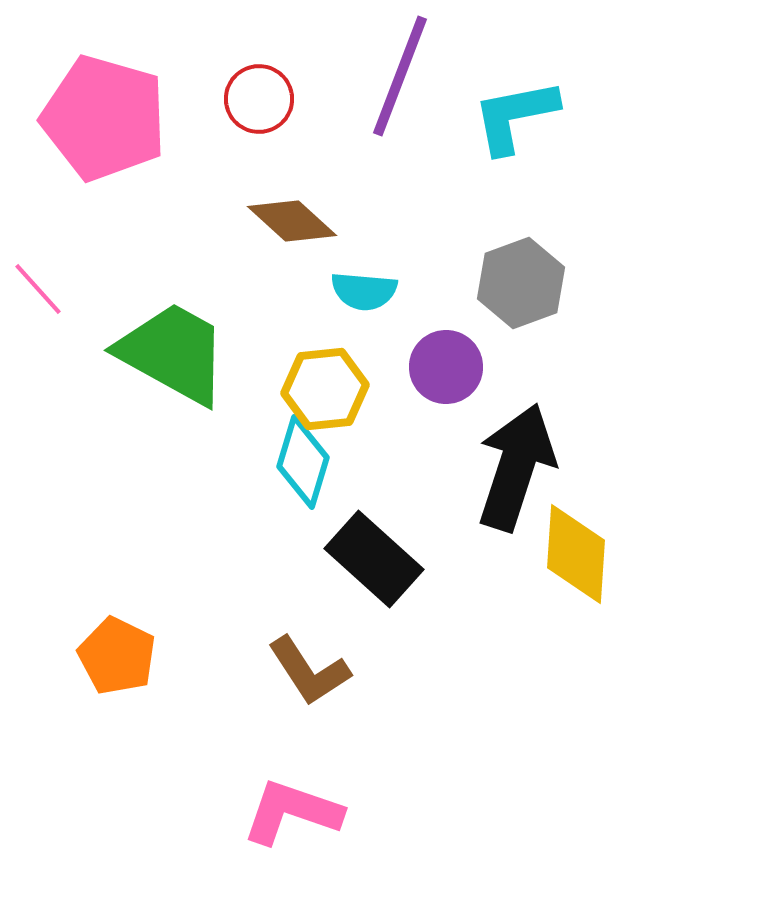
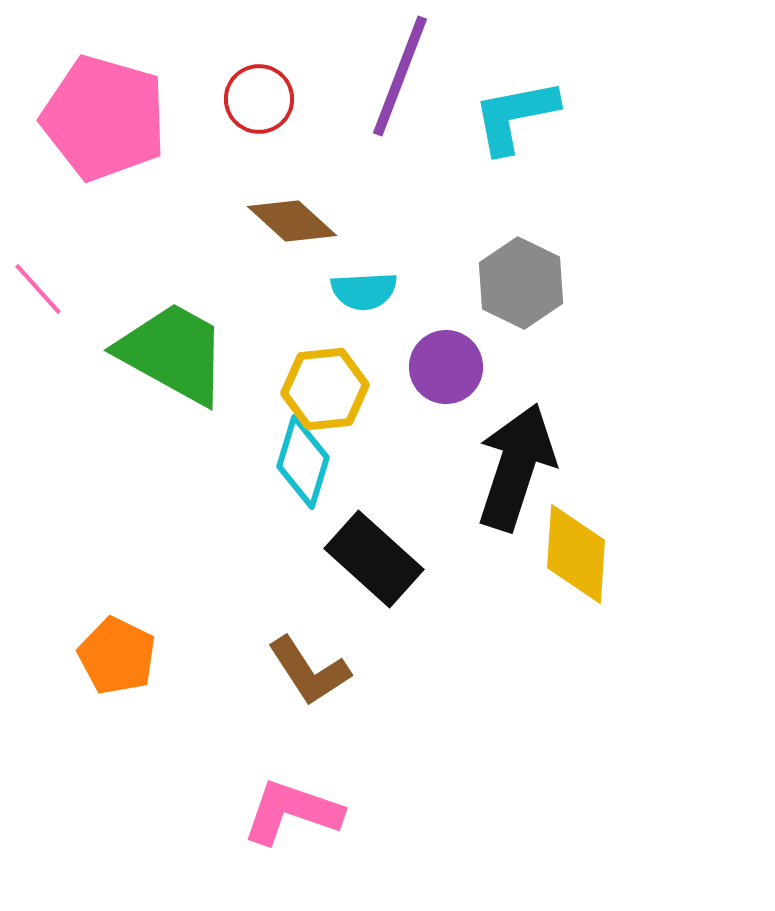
gray hexagon: rotated 14 degrees counterclockwise
cyan semicircle: rotated 8 degrees counterclockwise
